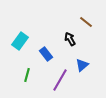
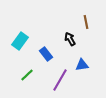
brown line: rotated 40 degrees clockwise
blue triangle: rotated 32 degrees clockwise
green line: rotated 32 degrees clockwise
